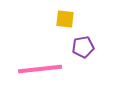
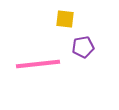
pink line: moved 2 px left, 5 px up
